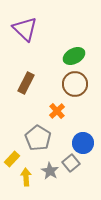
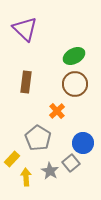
brown rectangle: moved 1 px up; rotated 20 degrees counterclockwise
